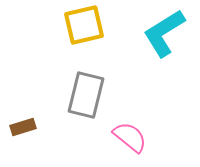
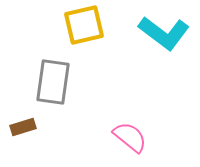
cyan L-shape: rotated 111 degrees counterclockwise
gray rectangle: moved 33 px left, 13 px up; rotated 6 degrees counterclockwise
